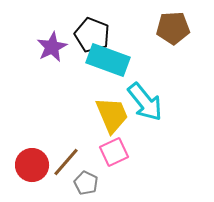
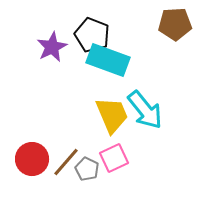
brown pentagon: moved 2 px right, 4 px up
cyan arrow: moved 8 px down
pink square: moved 6 px down
red circle: moved 6 px up
gray pentagon: moved 1 px right, 14 px up
